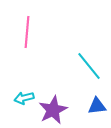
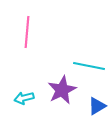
cyan line: rotated 40 degrees counterclockwise
blue triangle: rotated 24 degrees counterclockwise
purple star: moved 9 px right, 20 px up
